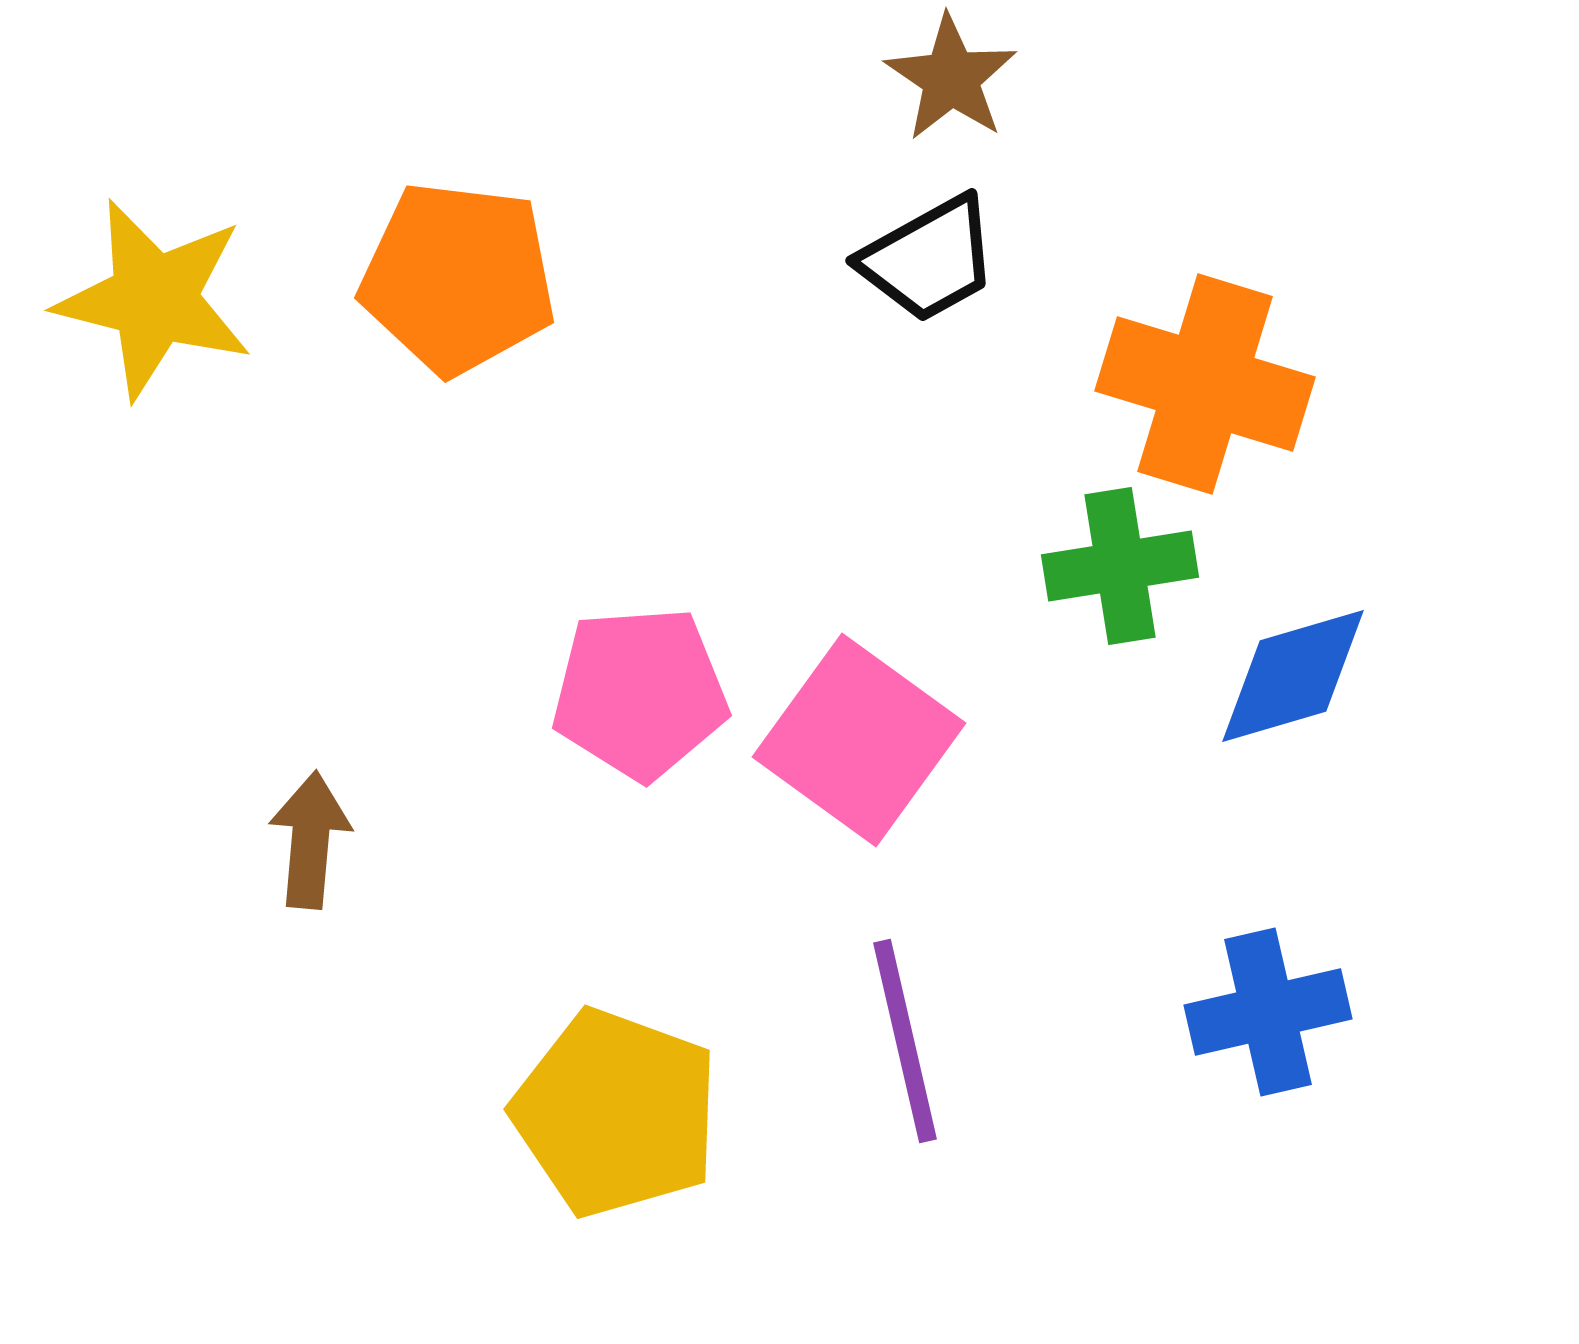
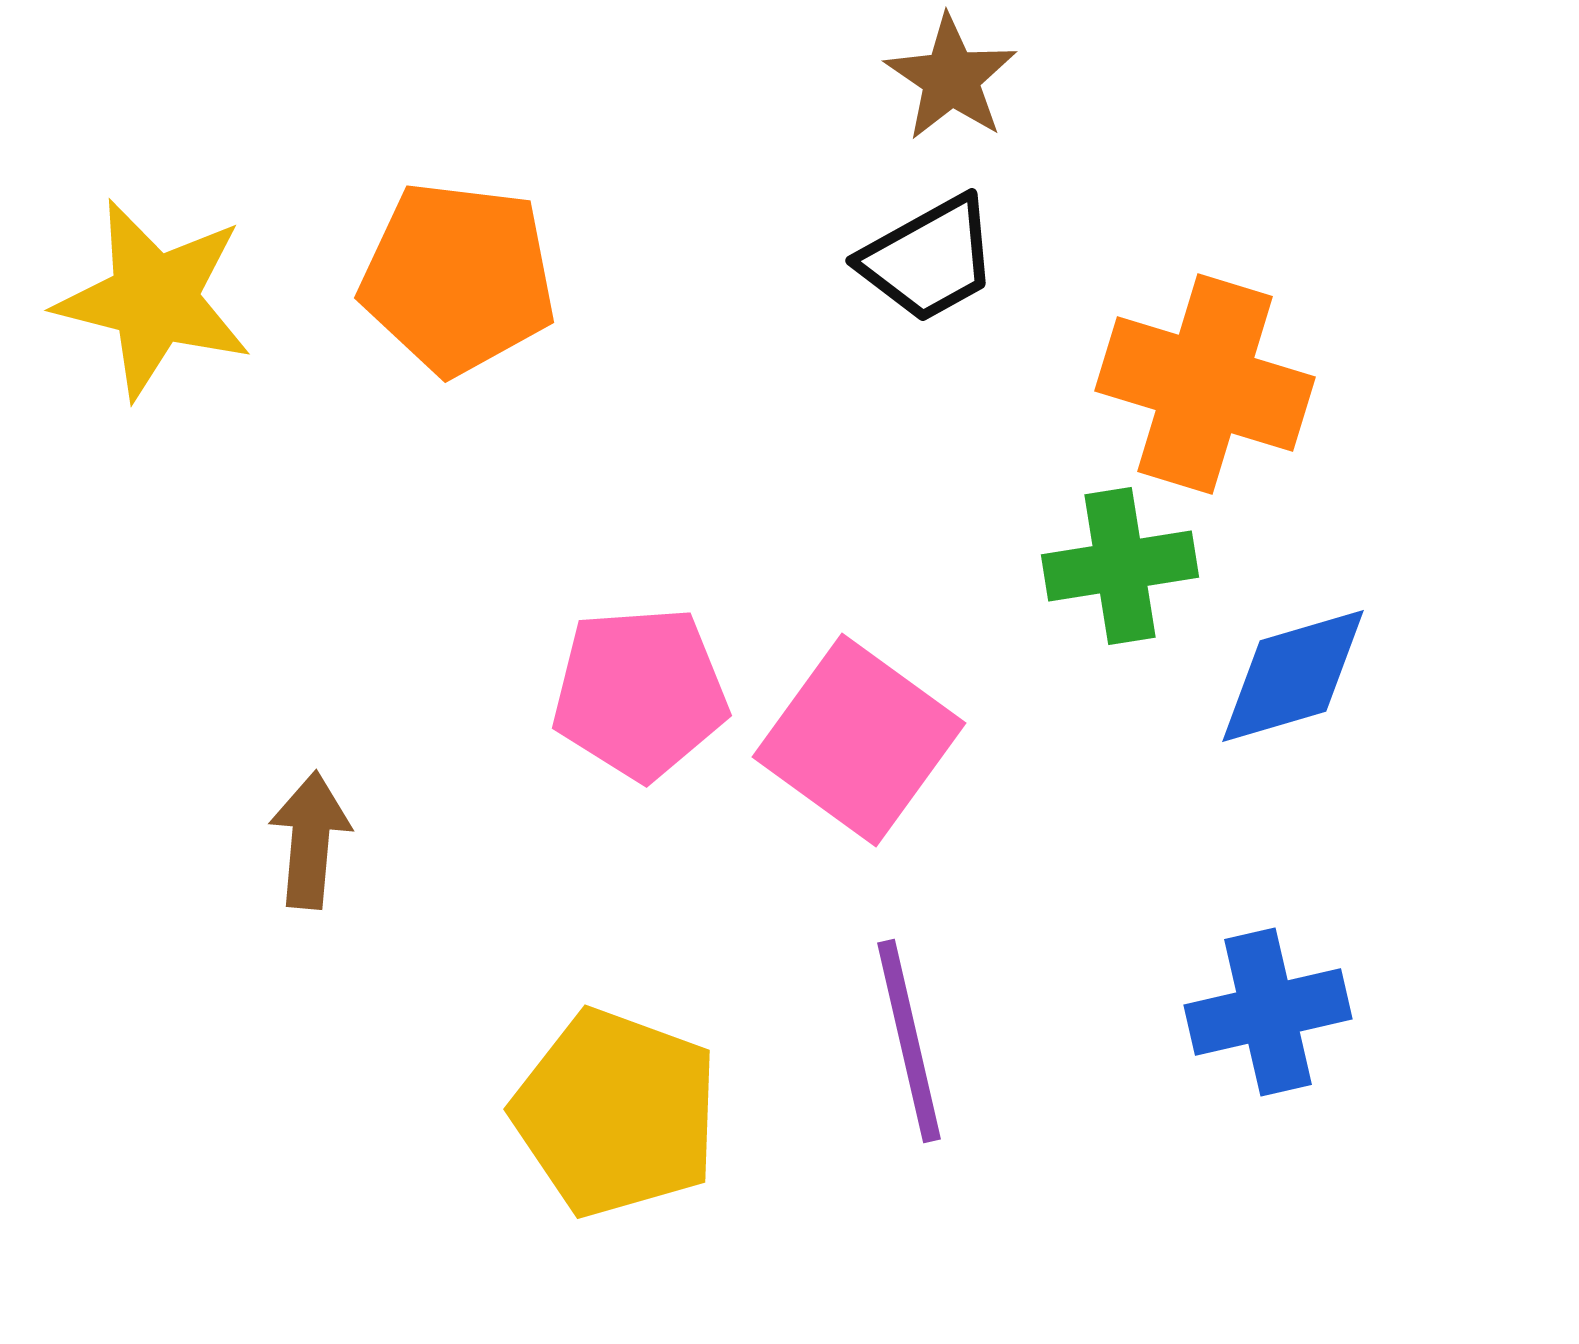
purple line: moved 4 px right
